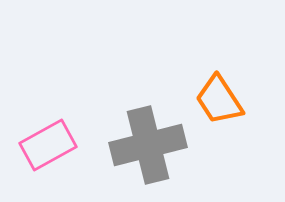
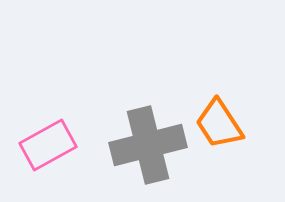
orange trapezoid: moved 24 px down
